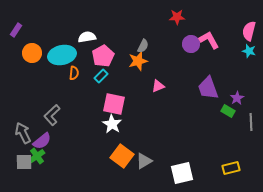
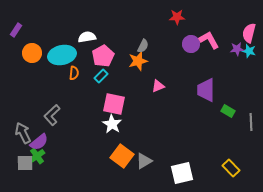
pink semicircle: moved 2 px down
purple trapezoid: moved 2 px left, 2 px down; rotated 20 degrees clockwise
purple star: moved 49 px up; rotated 24 degrees clockwise
purple semicircle: moved 3 px left, 1 px down
gray square: moved 1 px right, 1 px down
yellow rectangle: rotated 60 degrees clockwise
